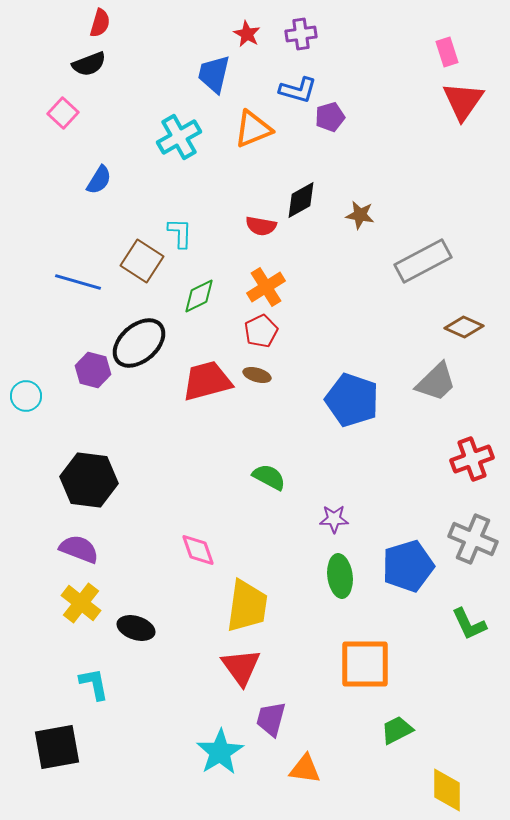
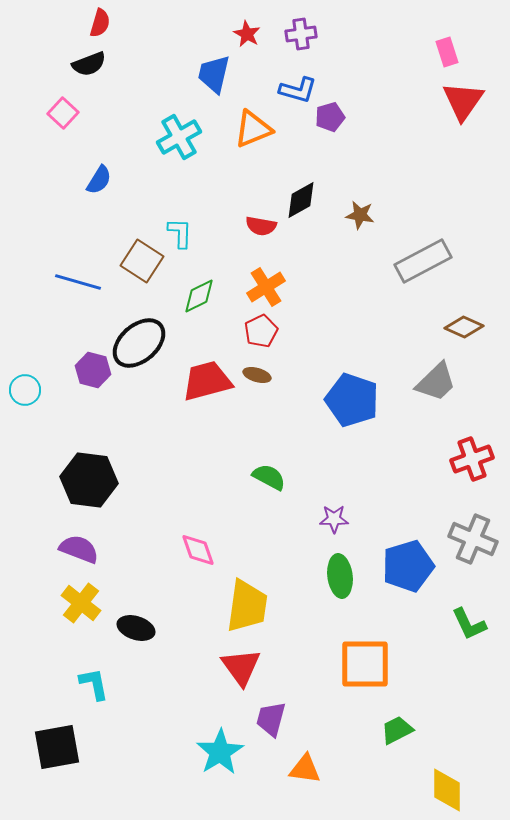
cyan circle at (26, 396): moved 1 px left, 6 px up
